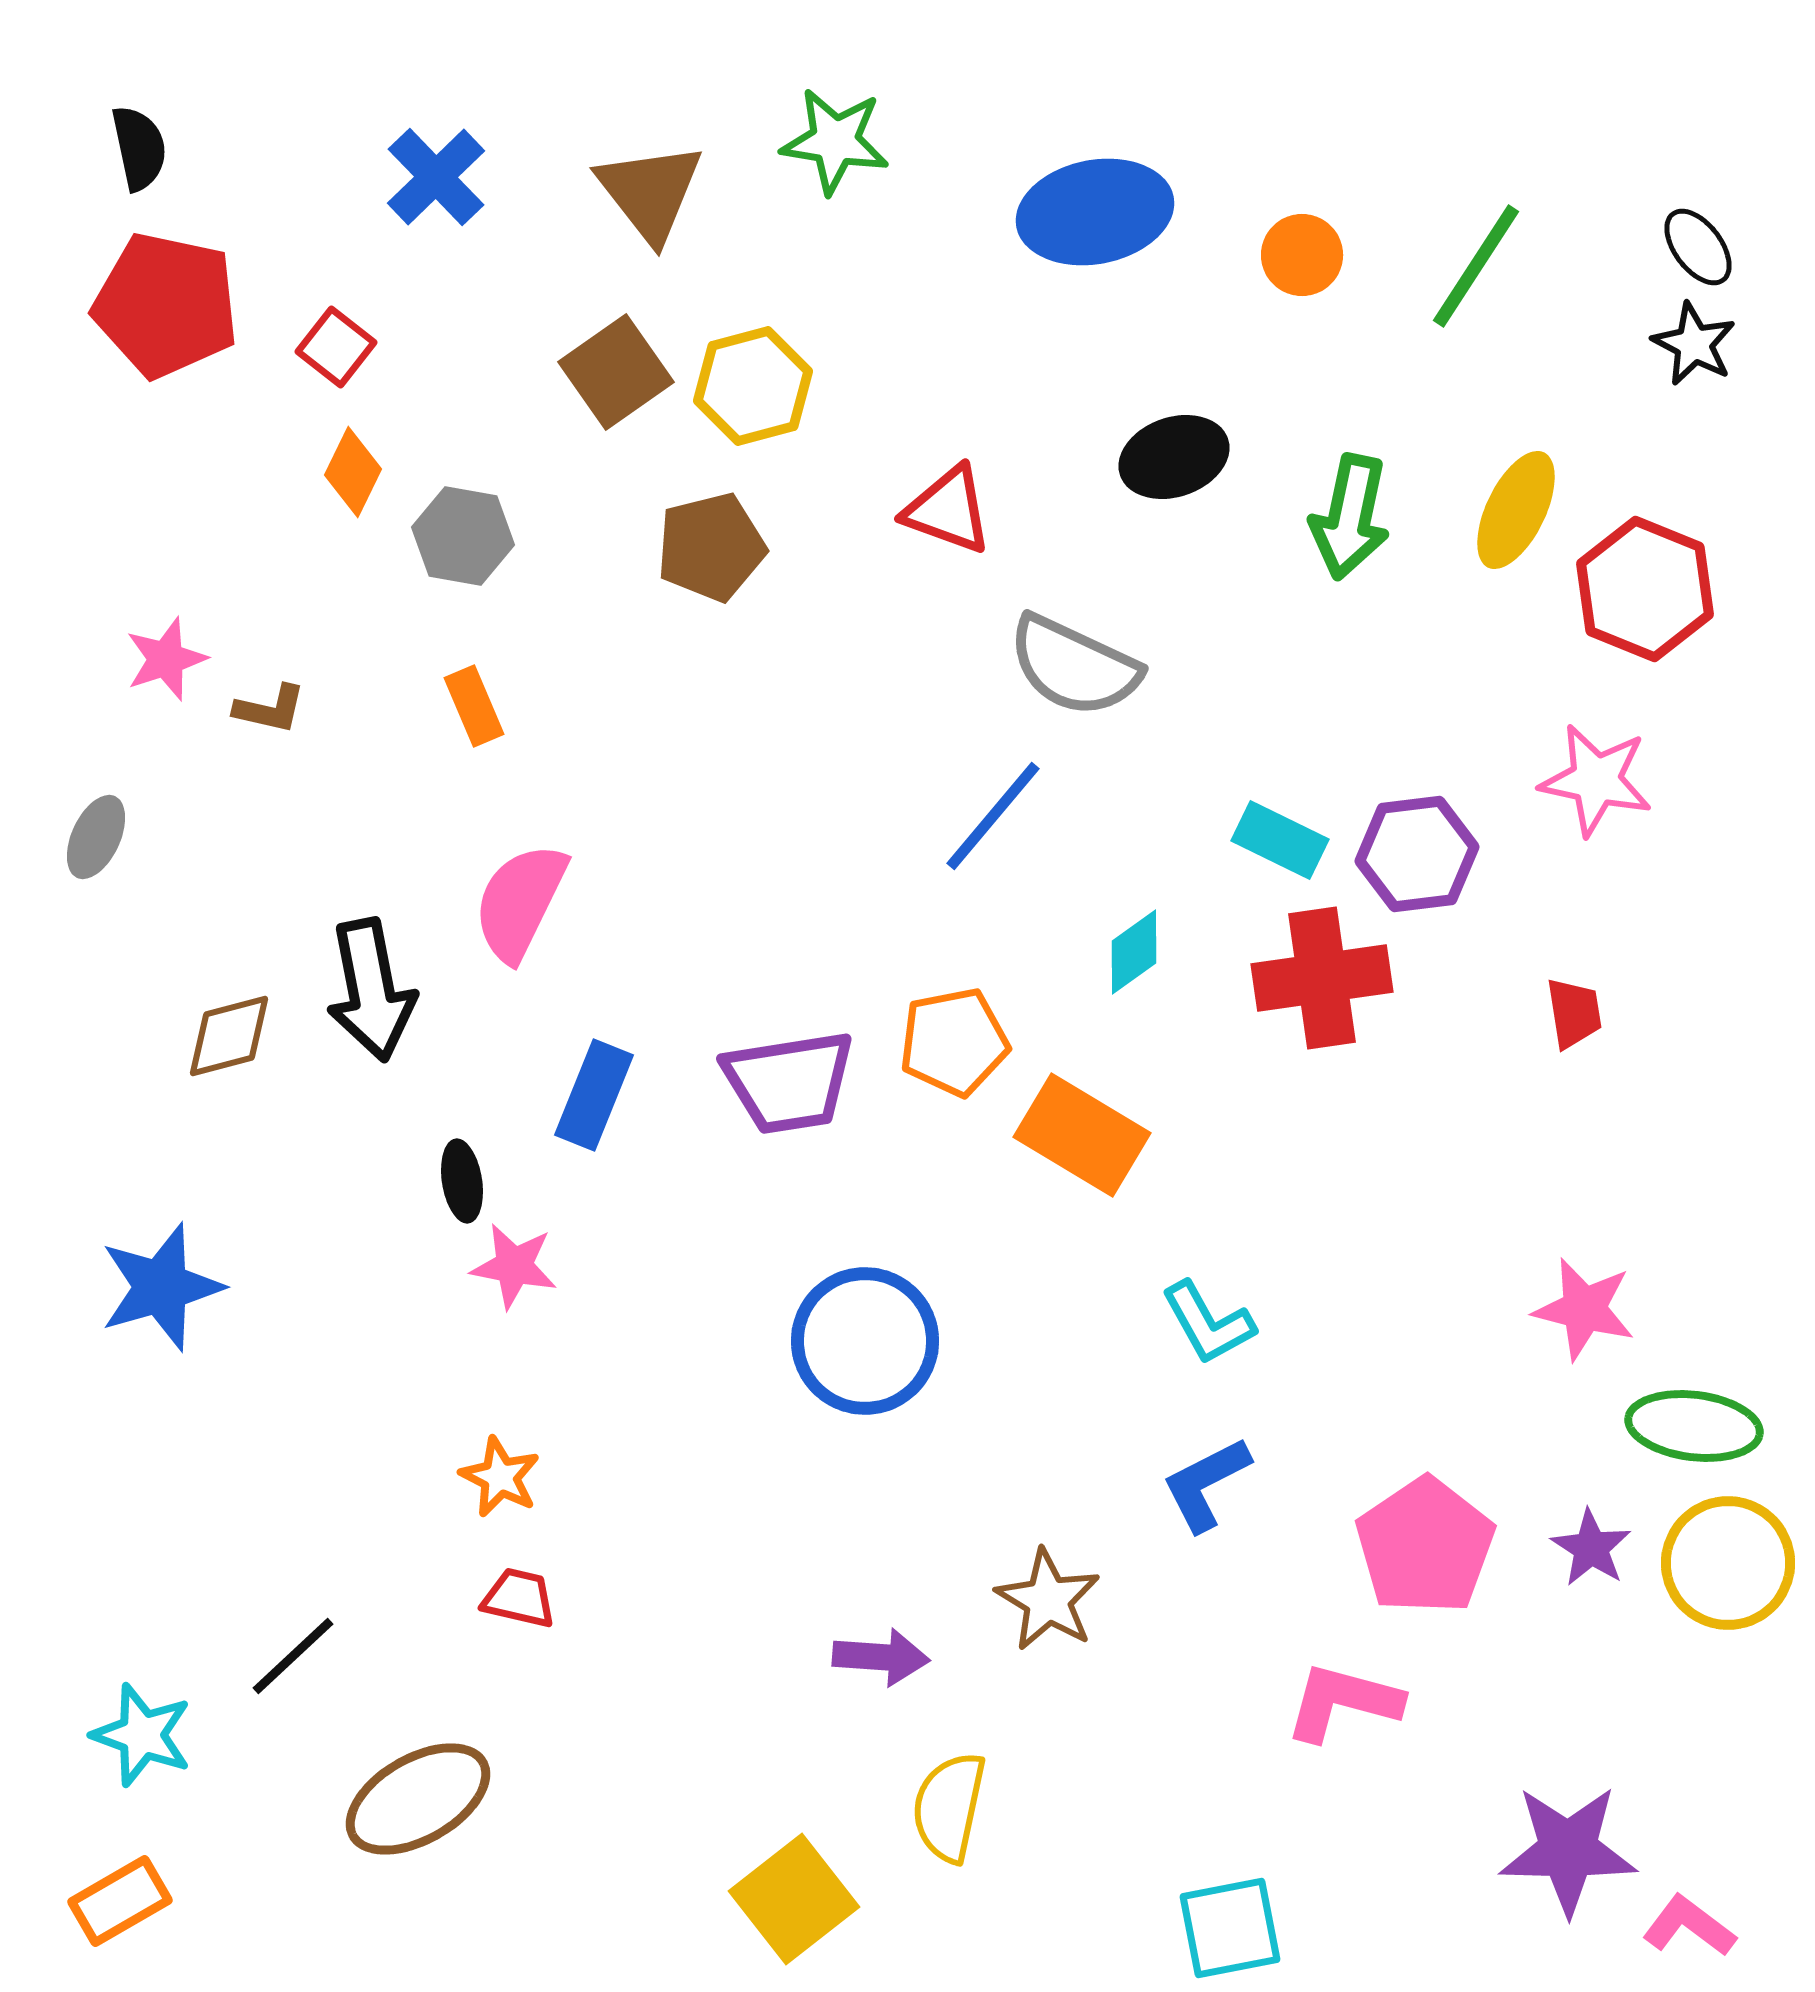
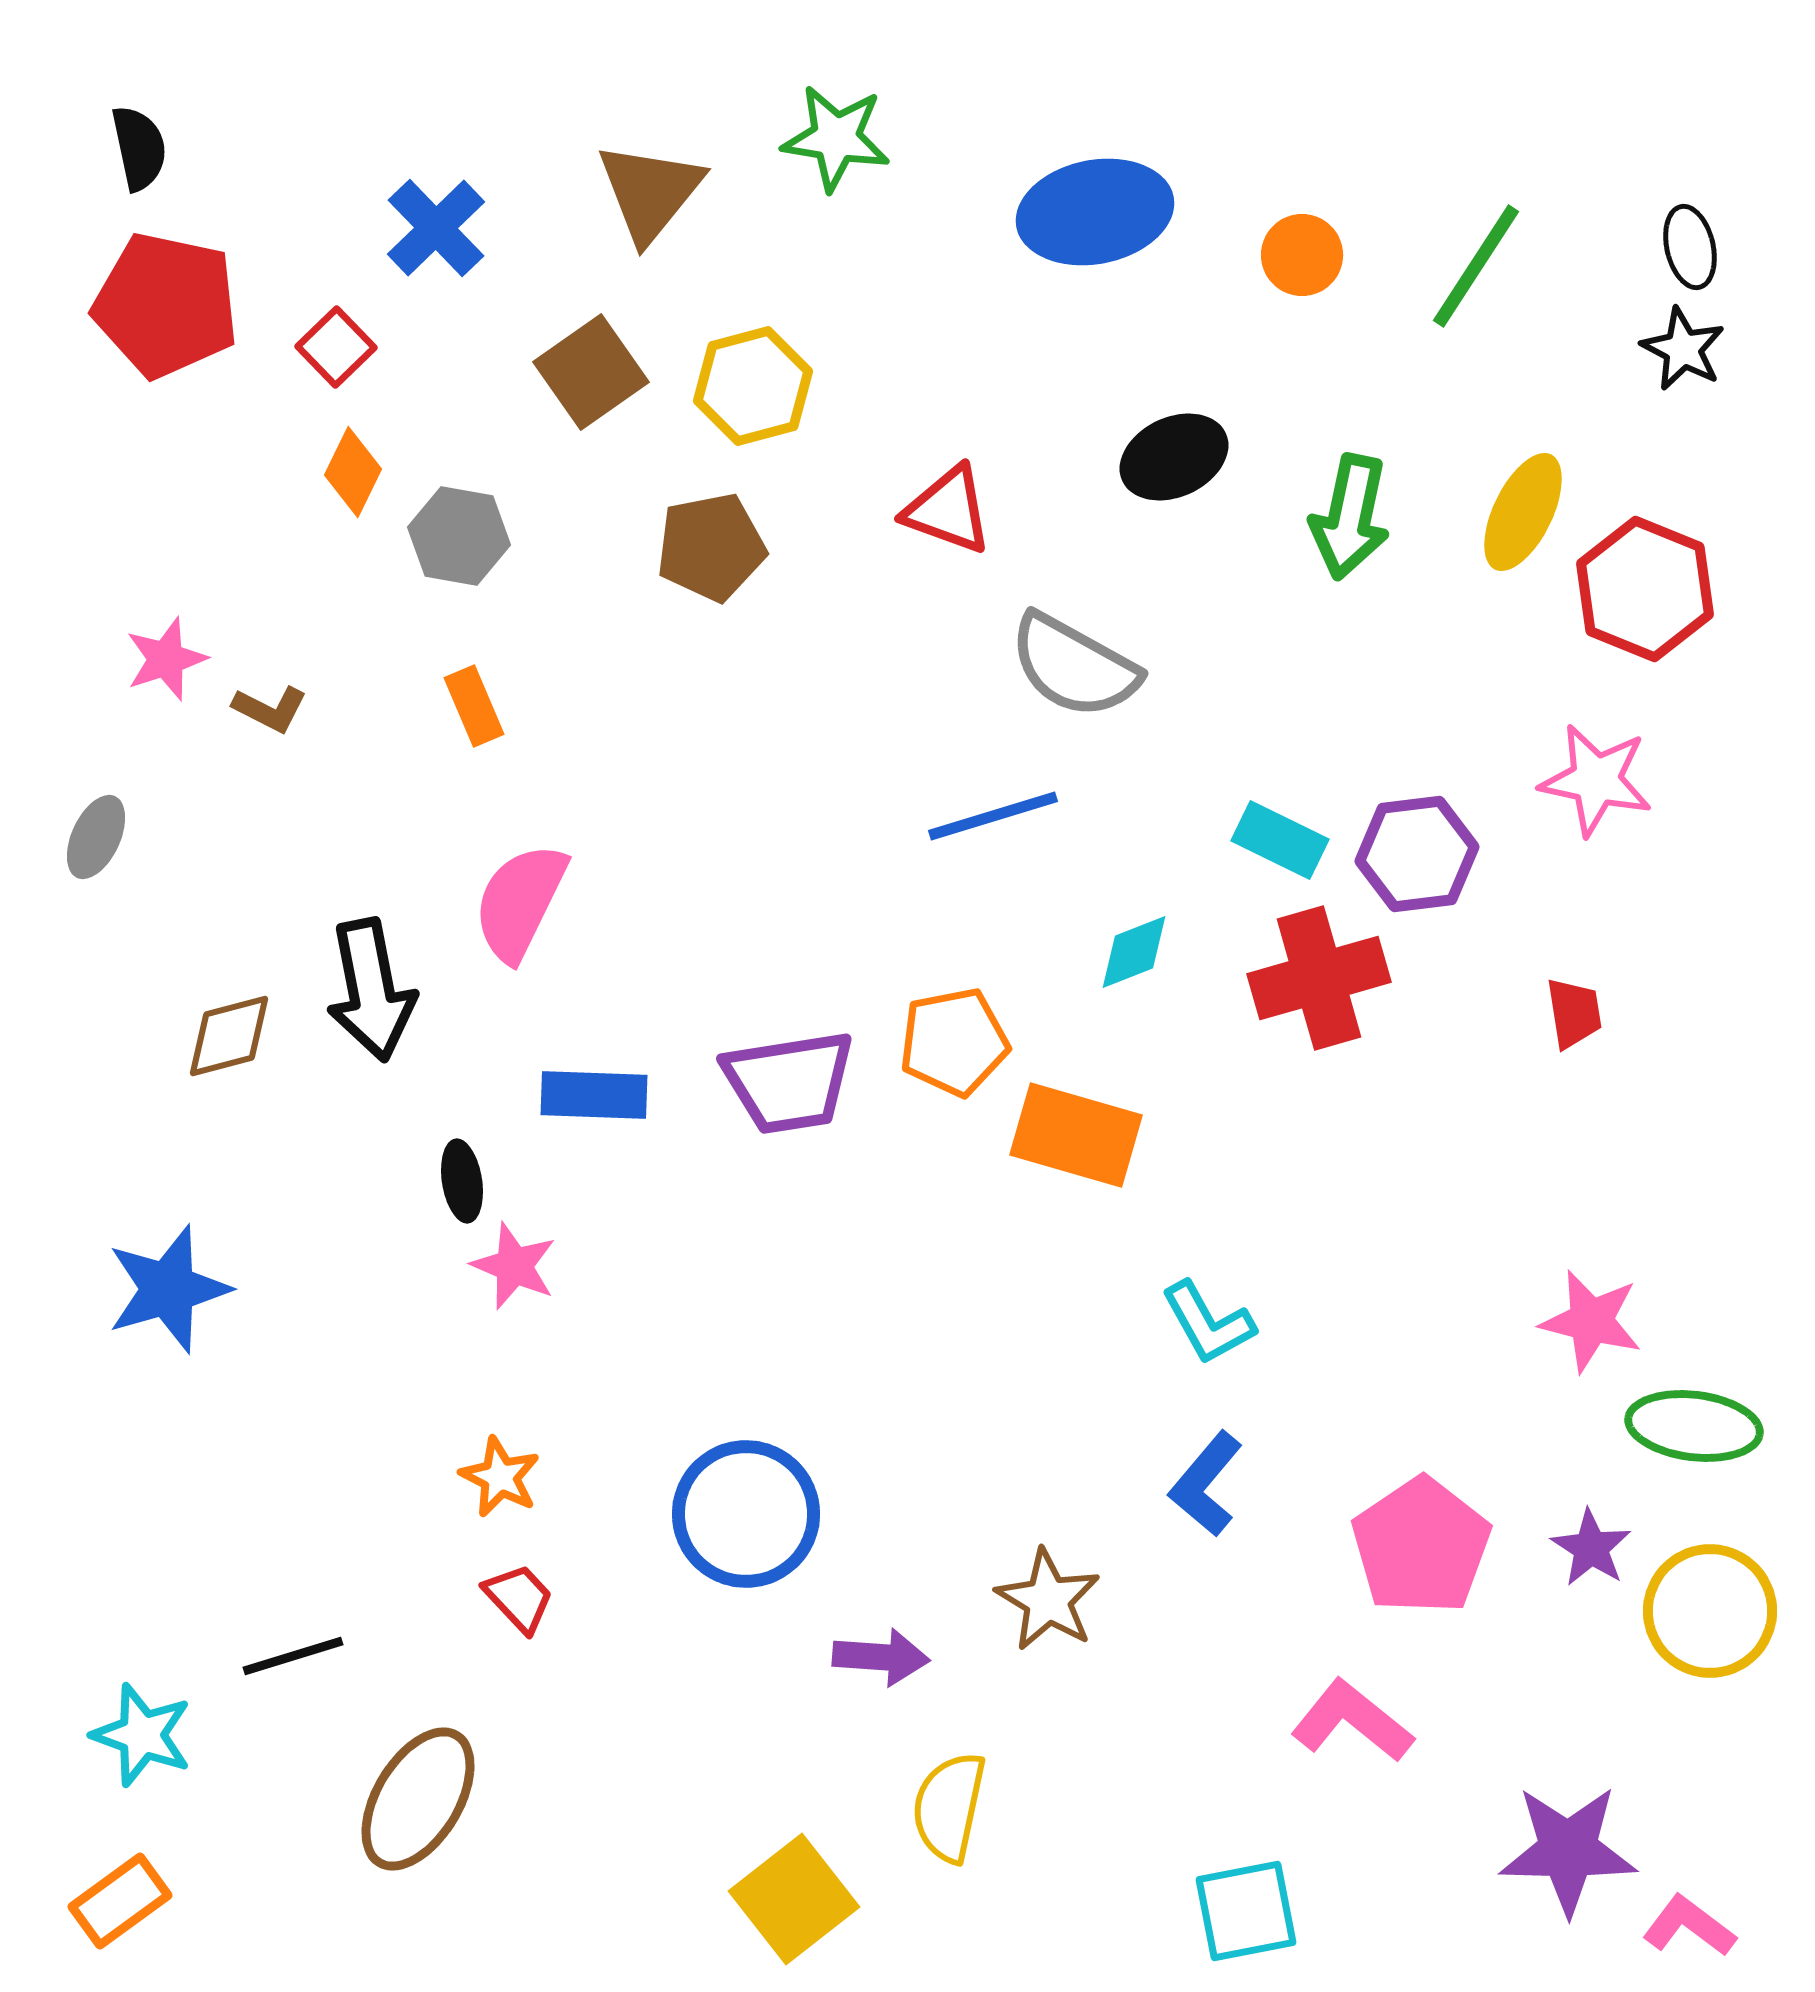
green star at (835, 141): moved 1 px right, 3 px up
blue cross at (436, 177): moved 51 px down
brown triangle at (650, 192): rotated 17 degrees clockwise
black ellipse at (1698, 247): moved 8 px left; rotated 24 degrees clockwise
black star at (1694, 344): moved 11 px left, 5 px down
red square at (336, 347): rotated 8 degrees clockwise
brown square at (616, 372): moved 25 px left
black ellipse at (1174, 457): rotated 6 degrees counterclockwise
yellow ellipse at (1516, 510): moved 7 px right, 2 px down
gray hexagon at (463, 536): moved 4 px left
brown pentagon at (711, 547): rotated 3 degrees clockwise
gray semicircle at (1074, 666): rotated 4 degrees clockwise
brown L-shape at (270, 709): rotated 14 degrees clockwise
blue line at (993, 816): rotated 33 degrees clockwise
cyan diamond at (1134, 952): rotated 14 degrees clockwise
red cross at (1322, 978): moved 3 px left; rotated 8 degrees counterclockwise
blue rectangle at (594, 1095): rotated 70 degrees clockwise
orange rectangle at (1082, 1135): moved 6 px left; rotated 15 degrees counterclockwise
pink star at (514, 1266): rotated 12 degrees clockwise
blue star at (161, 1287): moved 7 px right, 2 px down
pink star at (1584, 1309): moved 7 px right, 12 px down
blue circle at (865, 1341): moved 119 px left, 173 px down
blue L-shape at (1206, 1484): rotated 23 degrees counterclockwise
pink pentagon at (1425, 1546): moved 4 px left
yellow circle at (1728, 1563): moved 18 px left, 48 px down
red trapezoid at (519, 1598): rotated 34 degrees clockwise
black line at (293, 1656): rotated 26 degrees clockwise
pink L-shape at (1343, 1702): moved 9 px right, 19 px down; rotated 24 degrees clockwise
brown ellipse at (418, 1799): rotated 29 degrees counterclockwise
orange rectangle at (120, 1901): rotated 6 degrees counterclockwise
cyan square at (1230, 1928): moved 16 px right, 17 px up
